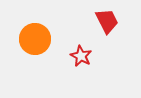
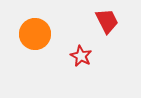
orange circle: moved 5 px up
